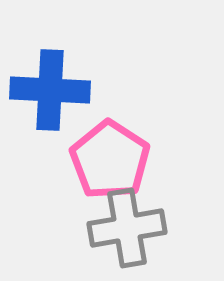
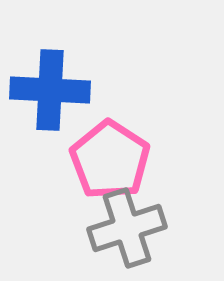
gray cross: rotated 8 degrees counterclockwise
